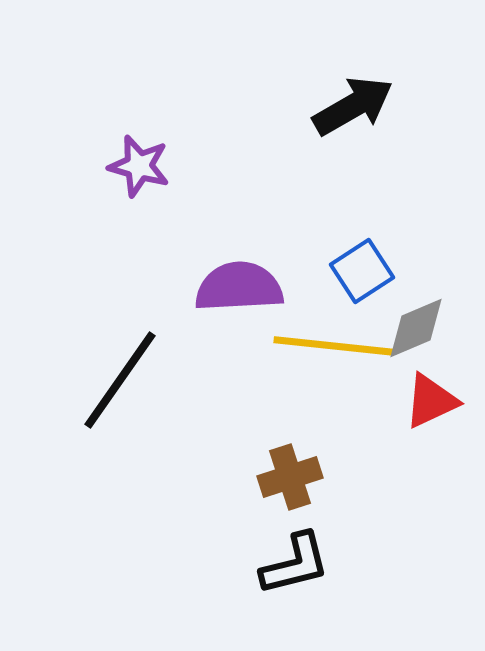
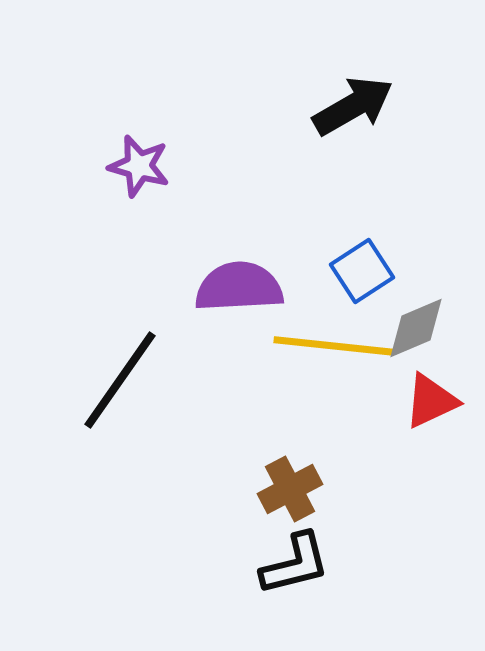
brown cross: moved 12 px down; rotated 10 degrees counterclockwise
